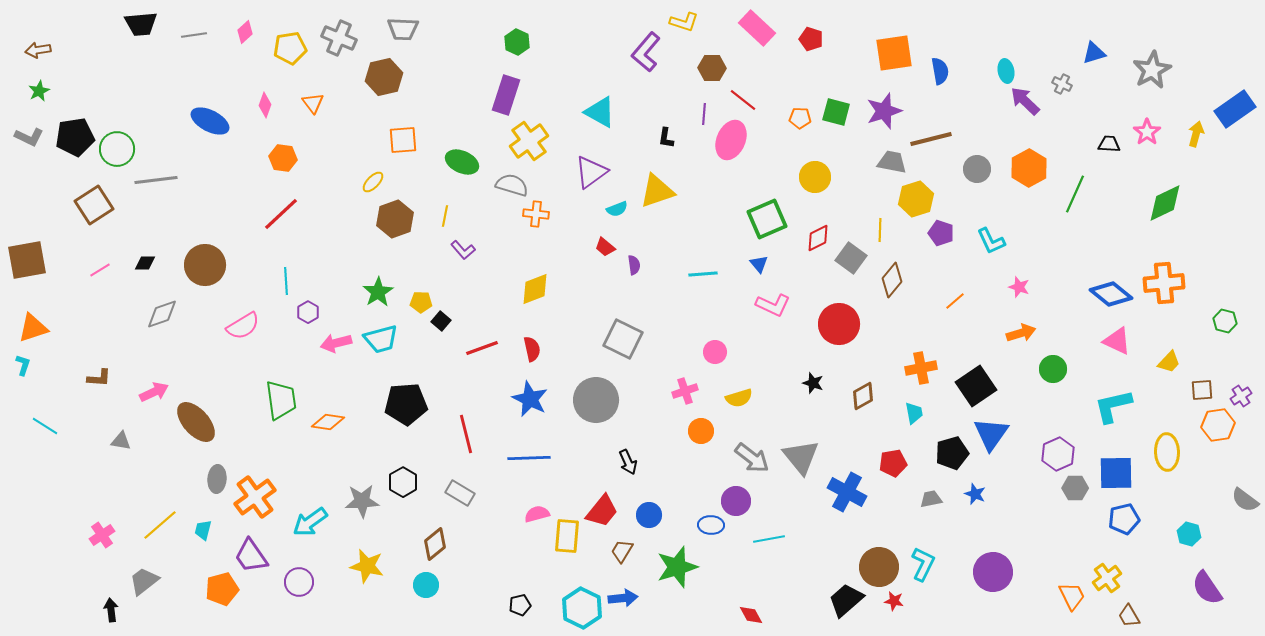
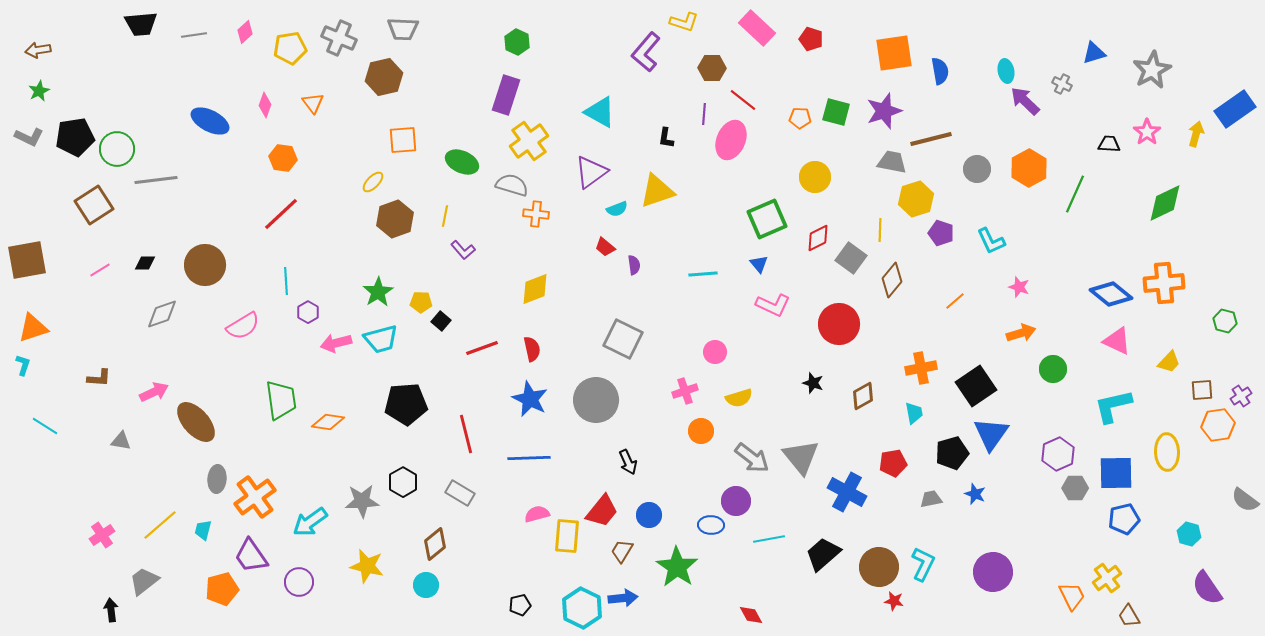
green star at (677, 567): rotated 21 degrees counterclockwise
black trapezoid at (846, 600): moved 23 px left, 46 px up
